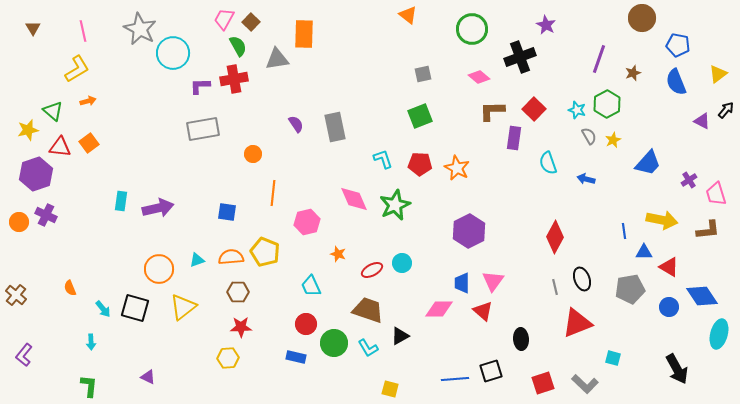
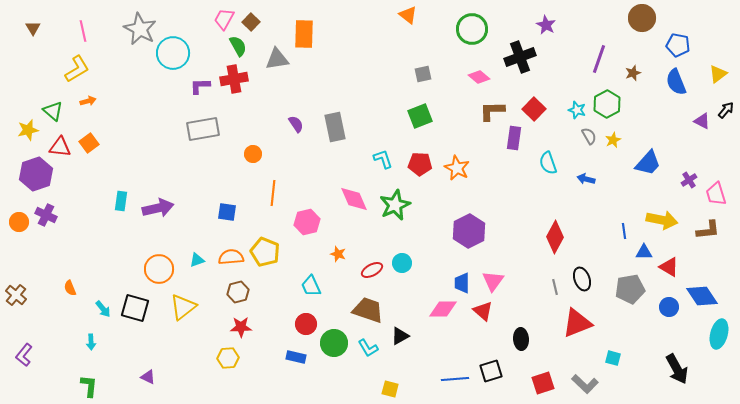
brown hexagon at (238, 292): rotated 15 degrees counterclockwise
pink diamond at (439, 309): moved 4 px right
